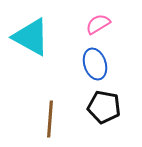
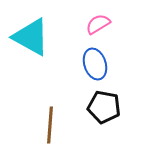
brown line: moved 6 px down
